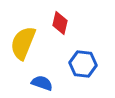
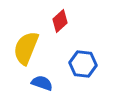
red diamond: moved 2 px up; rotated 35 degrees clockwise
yellow semicircle: moved 3 px right, 5 px down
